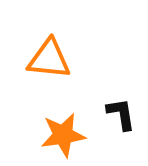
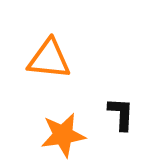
black L-shape: rotated 12 degrees clockwise
